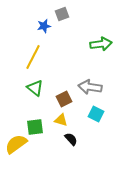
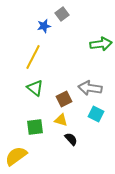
gray square: rotated 16 degrees counterclockwise
gray arrow: moved 1 px down
yellow semicircle: moved 12 px down
